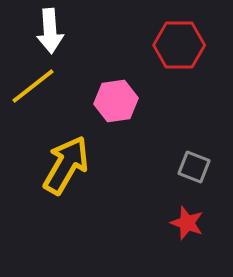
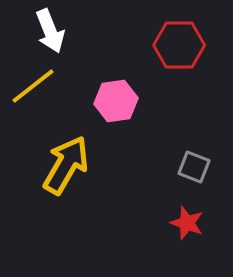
white arrow: rotated 18 degrees counterclockwise
